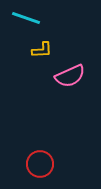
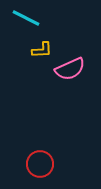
cyan line: rotated 8 degrees clockwise
pink semicircle: moved 7 px up
